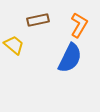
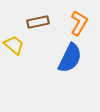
brown rectangle: moved 2 px down
orange L-shape: moved 2 px up
